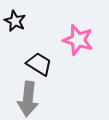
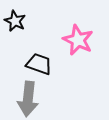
pink star: rotated 8 degrees clockwise
black trapezoid: rotated 12 degrees counterclockwise
